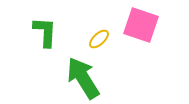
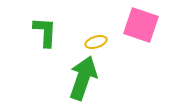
yellow ellipse: moved 3 px left, 3 px down; rotated 25 degrees clockwise
green arrow: rotated 51 degrees clockwise
